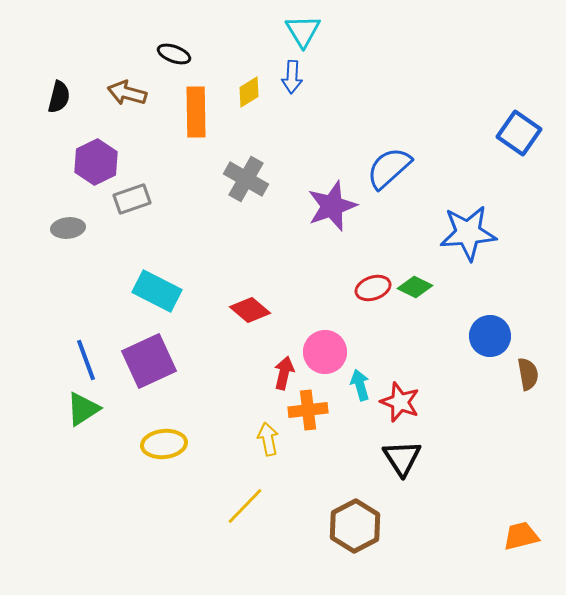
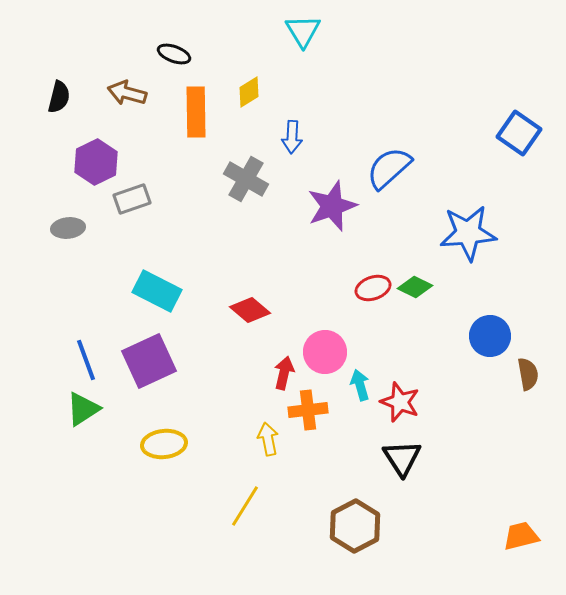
blue arrow: moved 60 px down
yellow line: rotated 12 degrees counterclockwise
